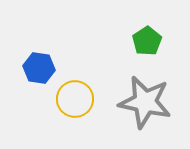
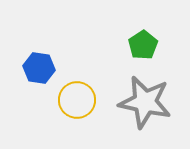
green pentagon: moved 4 px left, 4 px down
yellow circle: moved 2 px right, 1 px down
